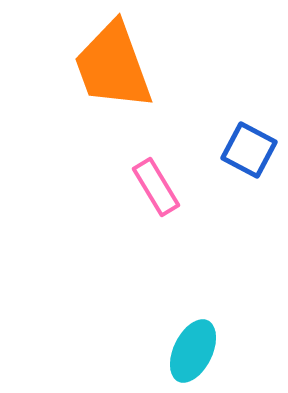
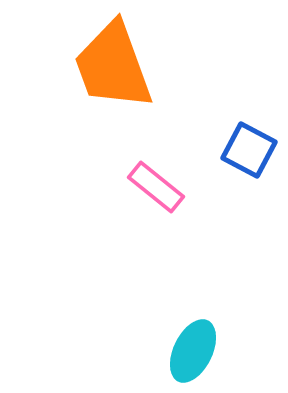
pink rectangle: rotated 20 degrees counterclockwise
